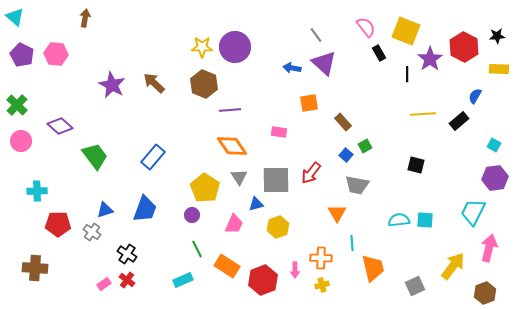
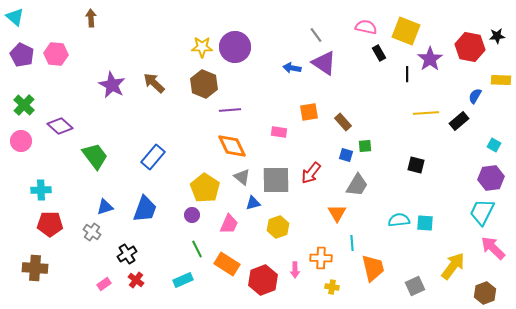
brown arrow at (85, 18): moved 6 px right; rotated 12 degrees counterclockwise
pink semicircle at (366, 27): rotated 40 degrees counterclockwise
red hexagon at (464, 47): moved 6 px right; rotated 16 degrees counterclockwise
purple triangle at (324, 63): rotated 8 degrees counterclockwise
yellow rectangle at (499, 69): moved 2 px right, 11 px down
orange square at (309, 103): moved 9 px down
green cross at (17, 105): moved 7 px right
yellow line at (423, 114): moved 3 px right, 1 px up
orange diamond at (232, 146): rotated 8 degrees clockwise
green square at (365, 146): rotated 24 degrees clockwise
blue square at (346, 155): rotated 24 degrees counterclockwise
gray triangle at (239, 177): moved 3 px right; rotated 18 degrees counterclockwise
purple hexagon at (495, 178): moved 4 px left
gray trapezoid at (357, 185): rotated 70 degrees counterclockwise
cyan cross at (37, 191): moved 4 px right, 1 px up
blue triangle at (256, 204): moved 3 px left, 1 px up
blue triangle at (105, 210): moved 3 px up
cyan trapezoid at (473, 212): moved 9 px right
cyan square at (425, 220): moved 3 px down
red pentagon at (58, 224): moved 8 px left
pink trapezoid at (234, 224): moved 5 px left
pink arrow at (489, 248): moved 4 px right; rotated 60 degrees counterclockwise
black cross at (127, 254): rotated 24 degrees clockwise
orange rectangle at (227, 266): moved 2 px up
red cross at (127, 280): moved 9 px right
yellow cross at (322, 285): moved 10 px right, 2 px down; rotated 24 degrees clockwise
